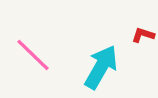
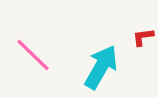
red L-shape: moved 2 px down; rotated 25 degrees counterclockwise
